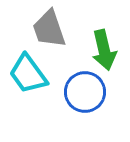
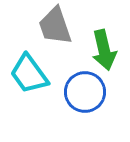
gray trapezoid: moved 6 px right, 3 px up
cyan trapezoid: moved 1 px right
